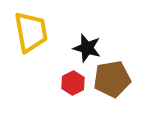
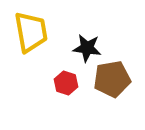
black star: rotated 8 degrees counterclockwise
red hexagon: moved 7 px left; rotated 15 degrees counterclockwise
